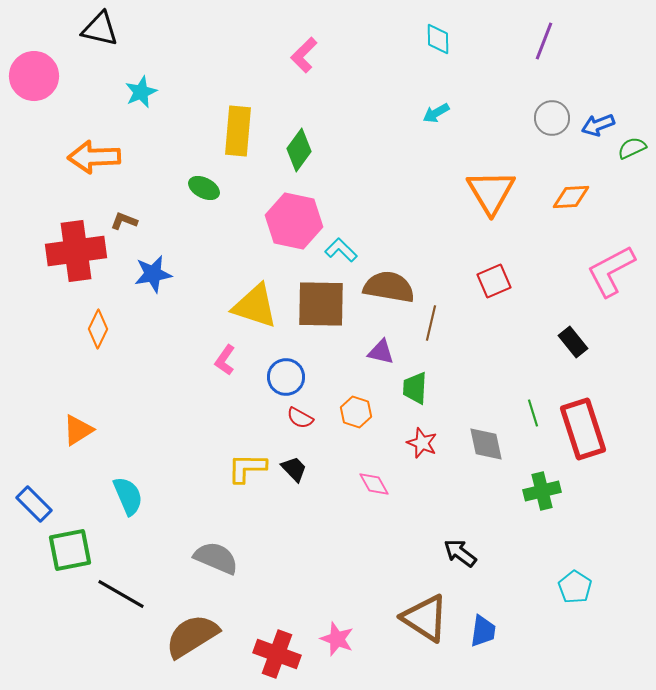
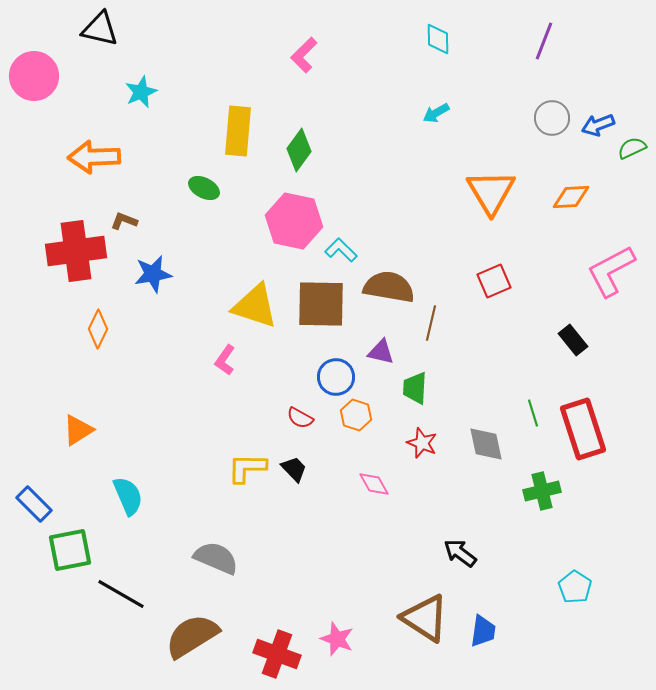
black rectangle at (573, 342): moved 2 px up
blue circle at (286, 377): moved 50 px right
orange hexagon at (356, 412): moved 3 px down
